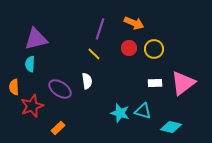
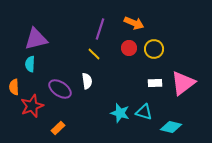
cyan triangle: moved 1 px right, 1 px down
